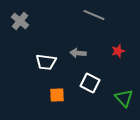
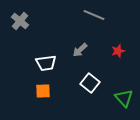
gray arrow: moved 2 px right, 3 px up; rotated 49 degrees counterclockwise
white trapezoid: moved 1 px down; rotated 15 degrees counterclockwise
white square: rotated 12 degrees clockwise
orange square: moved 14 px left, 4 px up
